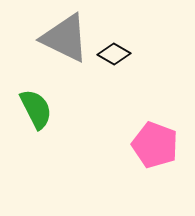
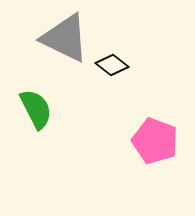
black diamond: moved 2 px left, 11 px down; rotated 8 degrees clockwise
pink pentagon: moved 4 px up
